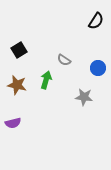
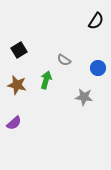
purple semicircle: moved 1 px right; rotated 28 degrees counterclockwise
